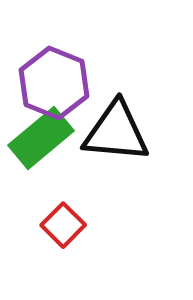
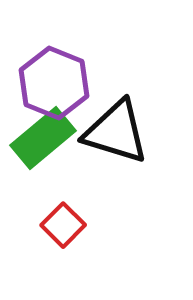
black triangle: rotated 12 degrees clockwise
green rectangle: moved 2 px right
